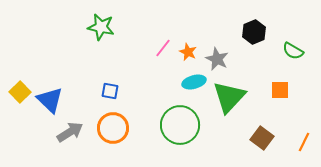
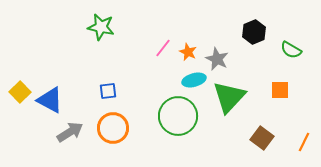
green semicircle: moved 2 px left, 1 px up
cyan ellipse: moved 2 px up
blue square: moved 2 px left; rotated 18 degrees counterclockwise
blue triangle: rotated 16 degrees counterclockwise
green circle: moved 2 px left, 9 px up
